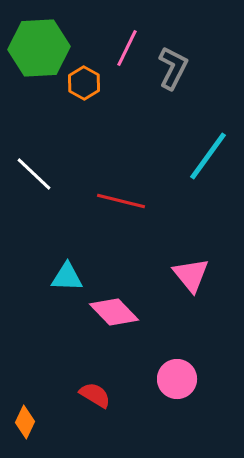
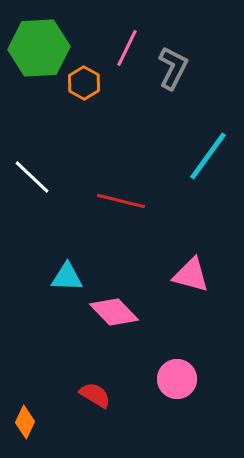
white line: moved 2 px left, 3 px down
pink triangle: rotated 36 degrees counterclockwise
